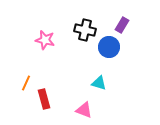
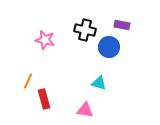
purple rectangle: rotated 70 degrees clockwise
orange line: moved 2 px right, 2 px up
pink triangle: moved 1 px right; rotated 12 degrees counterclockwise
